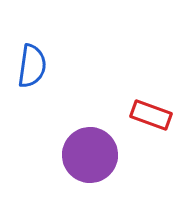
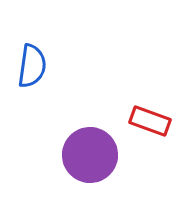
red rectangle: moved 1 px left, 6 px down
